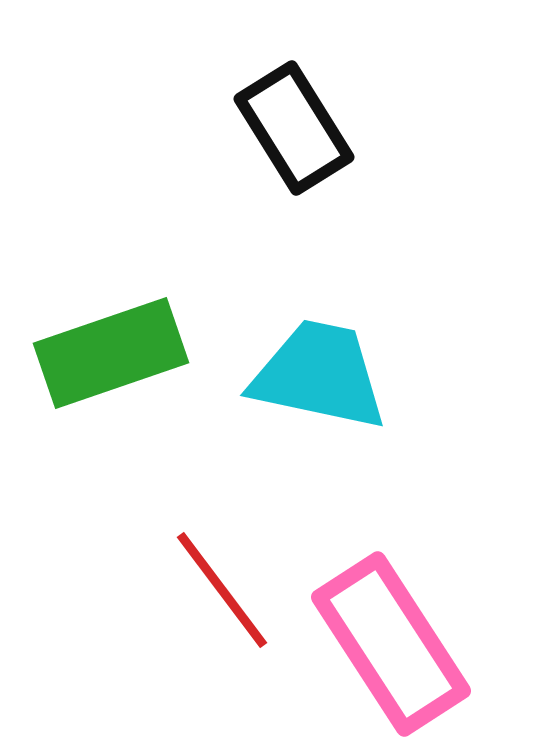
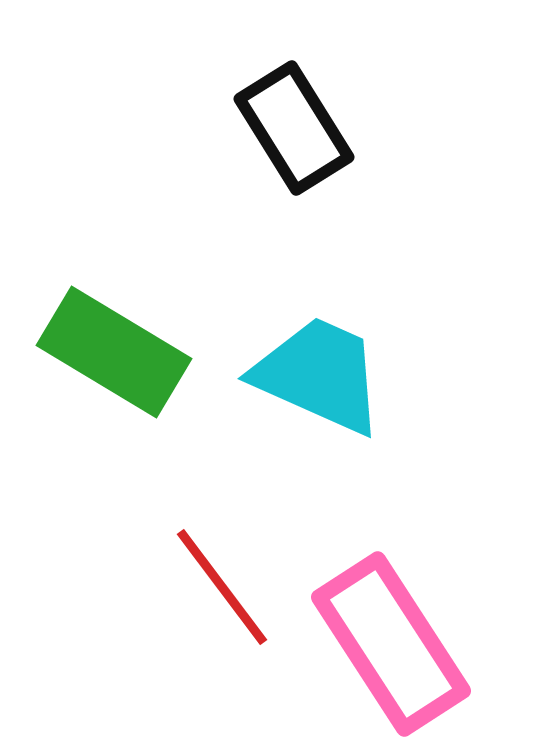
green rectangle: moved 3 px right, 1 px up; rotated 50 degrees clockwise
cyan trapezoid: rotated 12 degrees clockwise
red line: moved 3 px up
